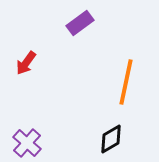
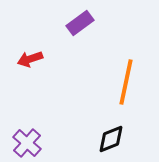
red arrow: moved 4 px right, 4 px up; rotated 35 degrees clockwise
black diamond: rotated 8 degrees clockwise
